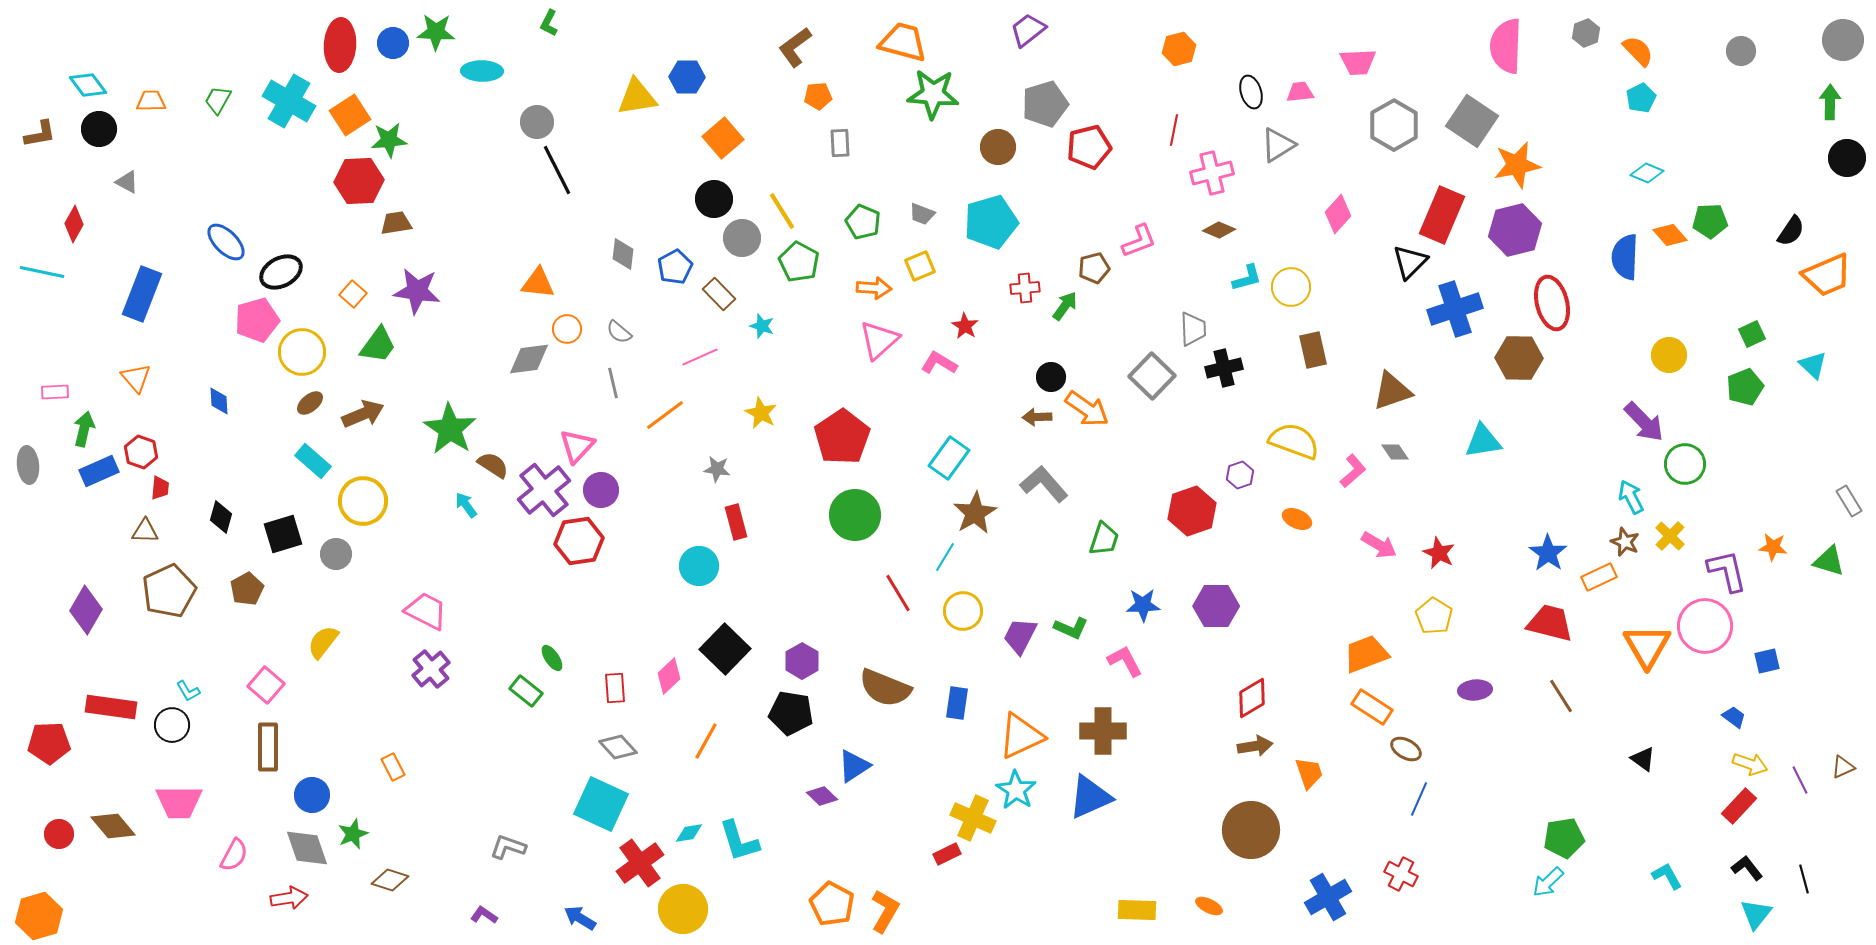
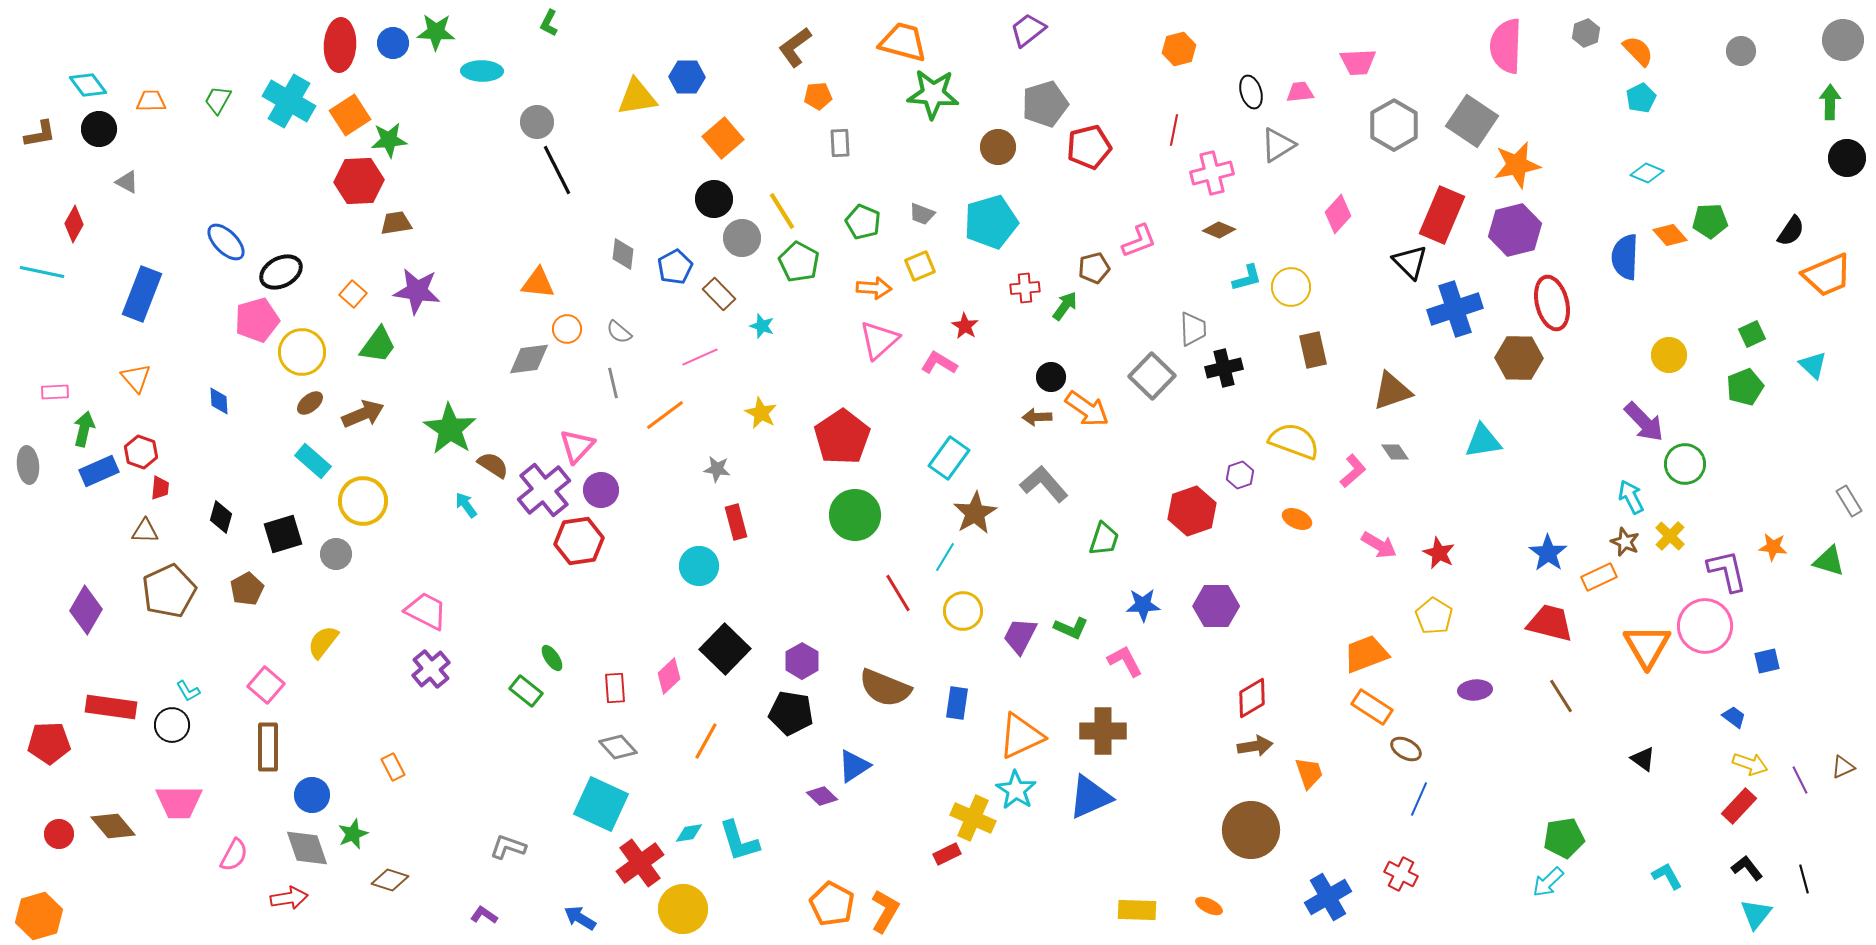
black triangle at (1410, 262): rotated 30 degrees counterclockwise
